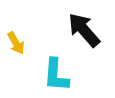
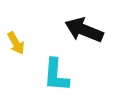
black arrow: rotated 27 degrees counterclockwise
